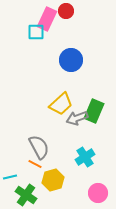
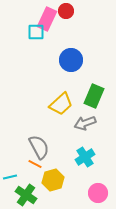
green rectangle: moved 15 px up
gray arrow: moved 8 px right, 5 px down
